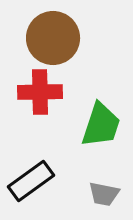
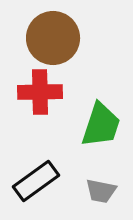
black rectangle: moved 5 px right
gray trapezoid: moved 3 px left, 3 px up
